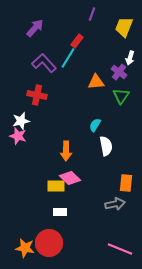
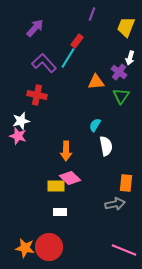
yellow trapezoid: moved 2 px right
red circle: moved 4 px down
pink line: moved 4 px right, 1 px down
